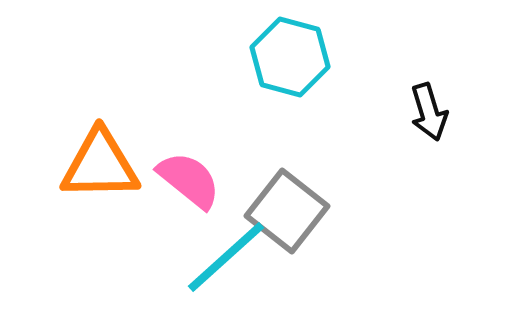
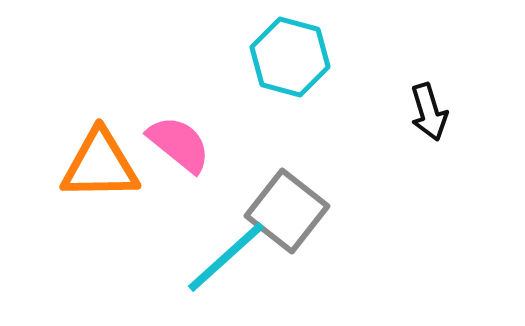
pink semicircle: moved 10 px left, 36 px up
